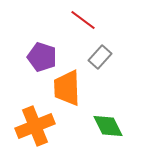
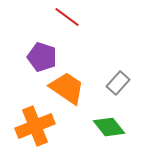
red line: moved 16 px left, 3 px up
gray rectangle: moved 18 px right, 26 px down
orange trapezoid: rotated 126 degrees clockwise
green diamond: moved 1 px right, 1 px down; rotated 12 degrees counterclockwise
